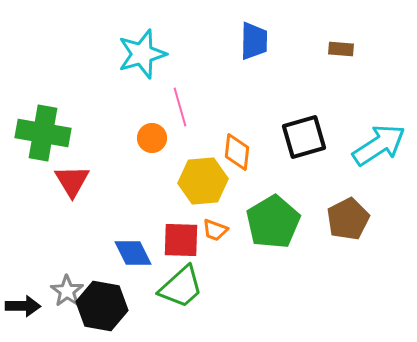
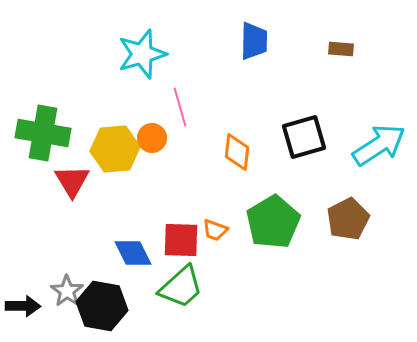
yellow hexagon: moved 88 px left, 32 px up
